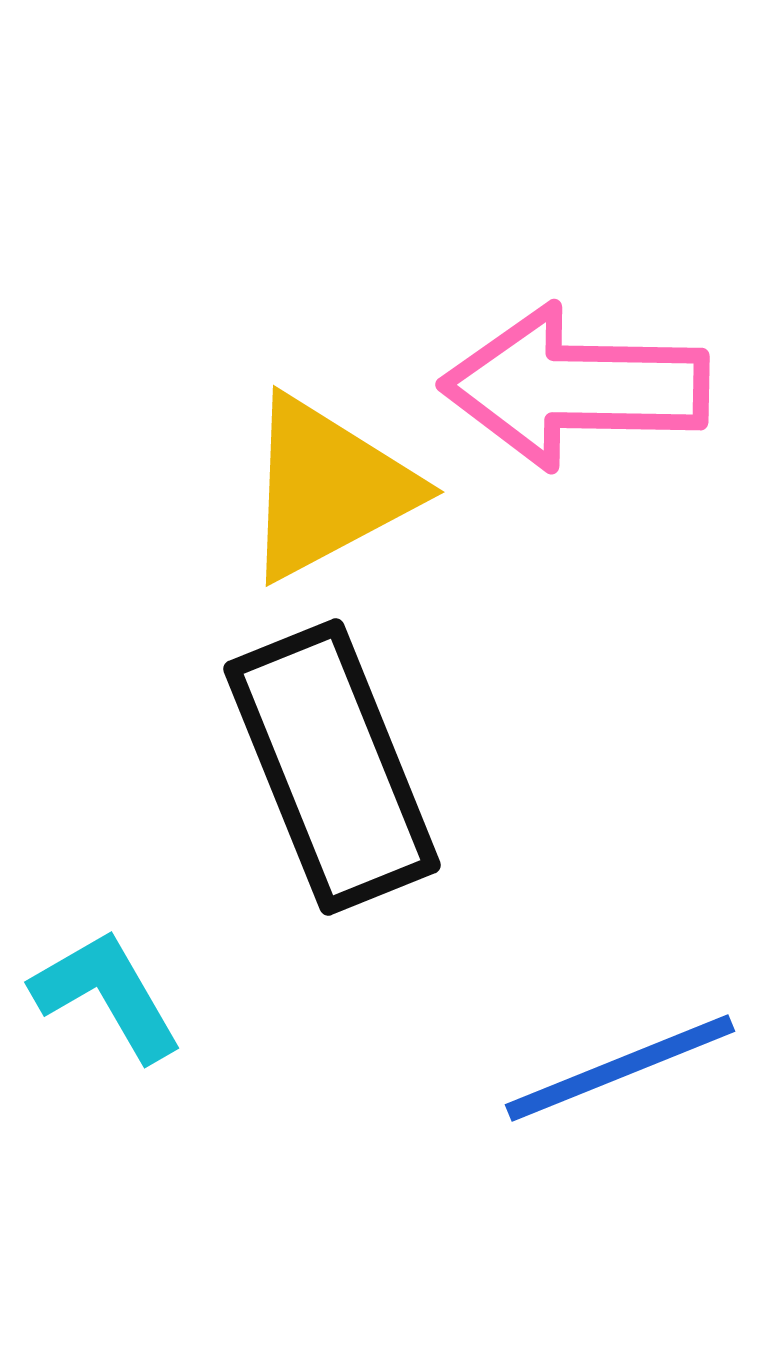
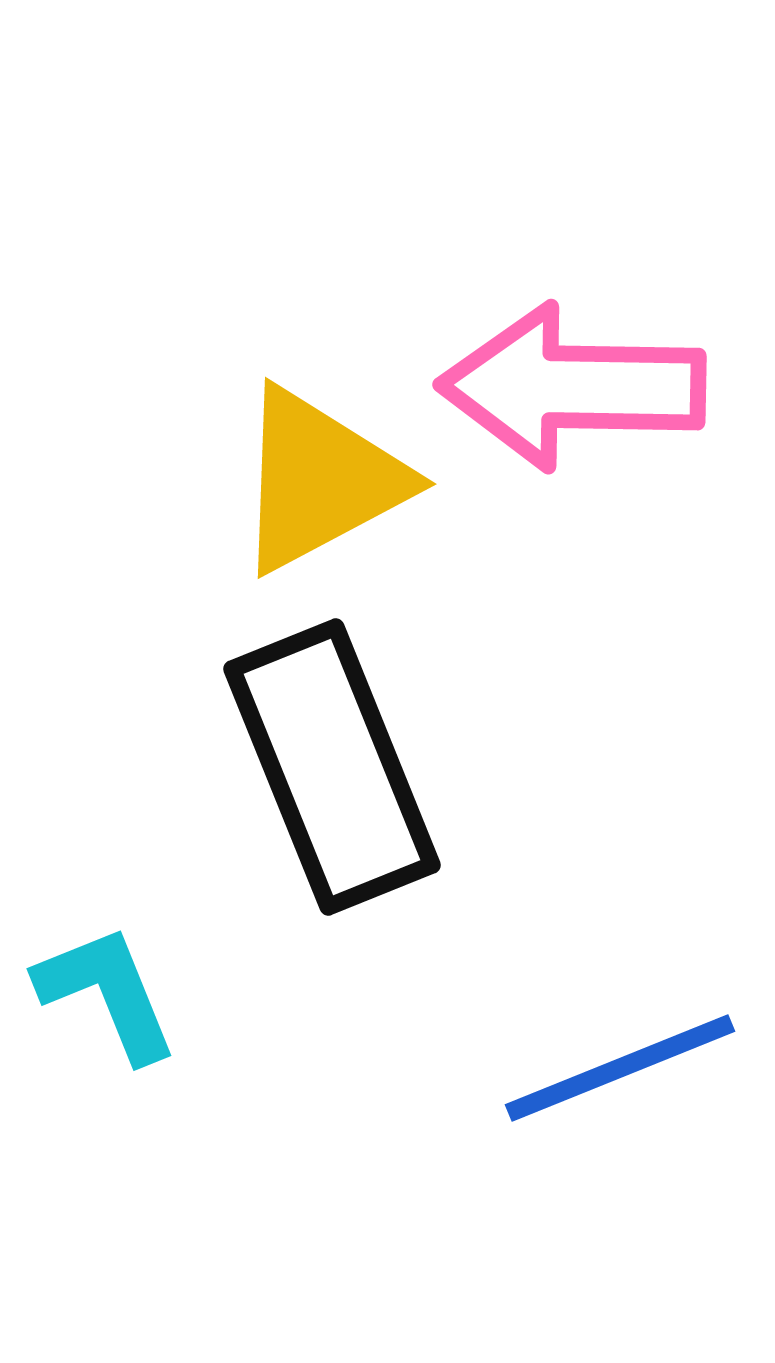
pink arrow: moved 3 px left
yellow triangle: moved 8 px left, 8 px up
cyan L-shape: moved 2 px up; rotated 8 degrees clockwise
